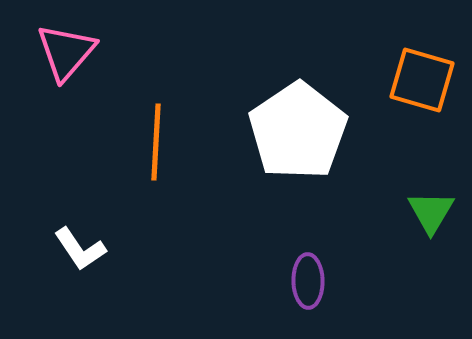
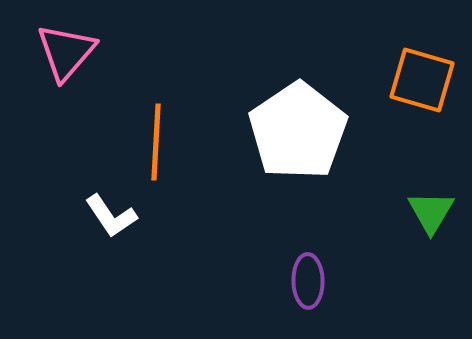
white L-shape: moved 31 px right, 33 px up
